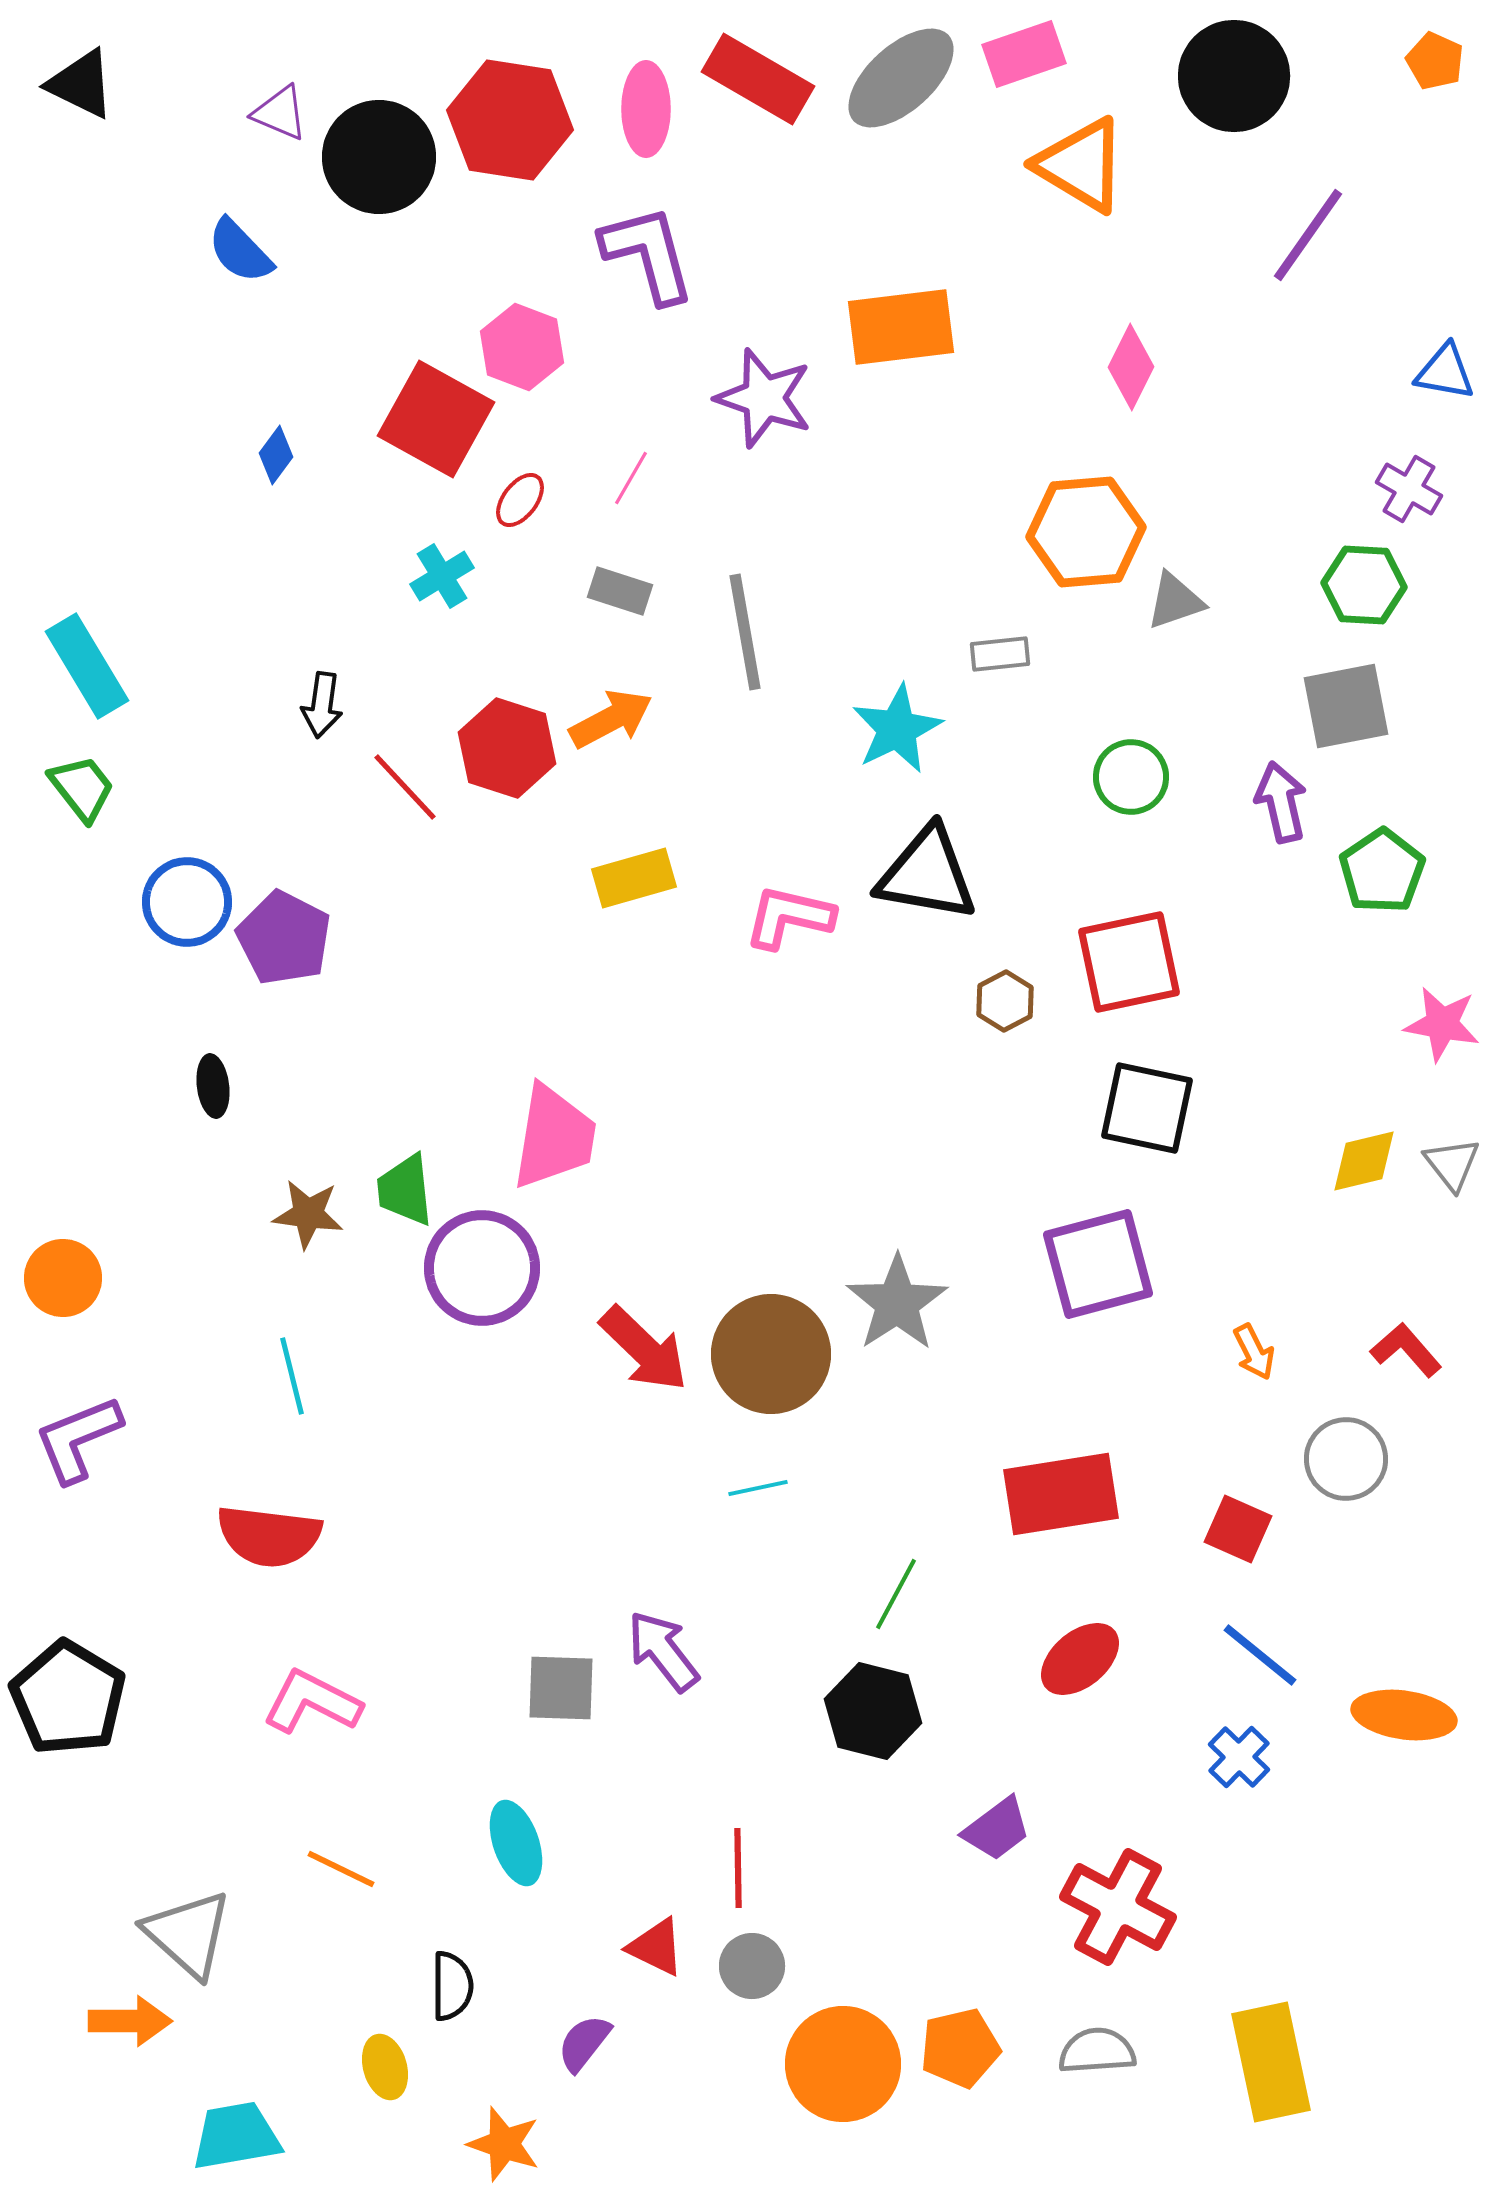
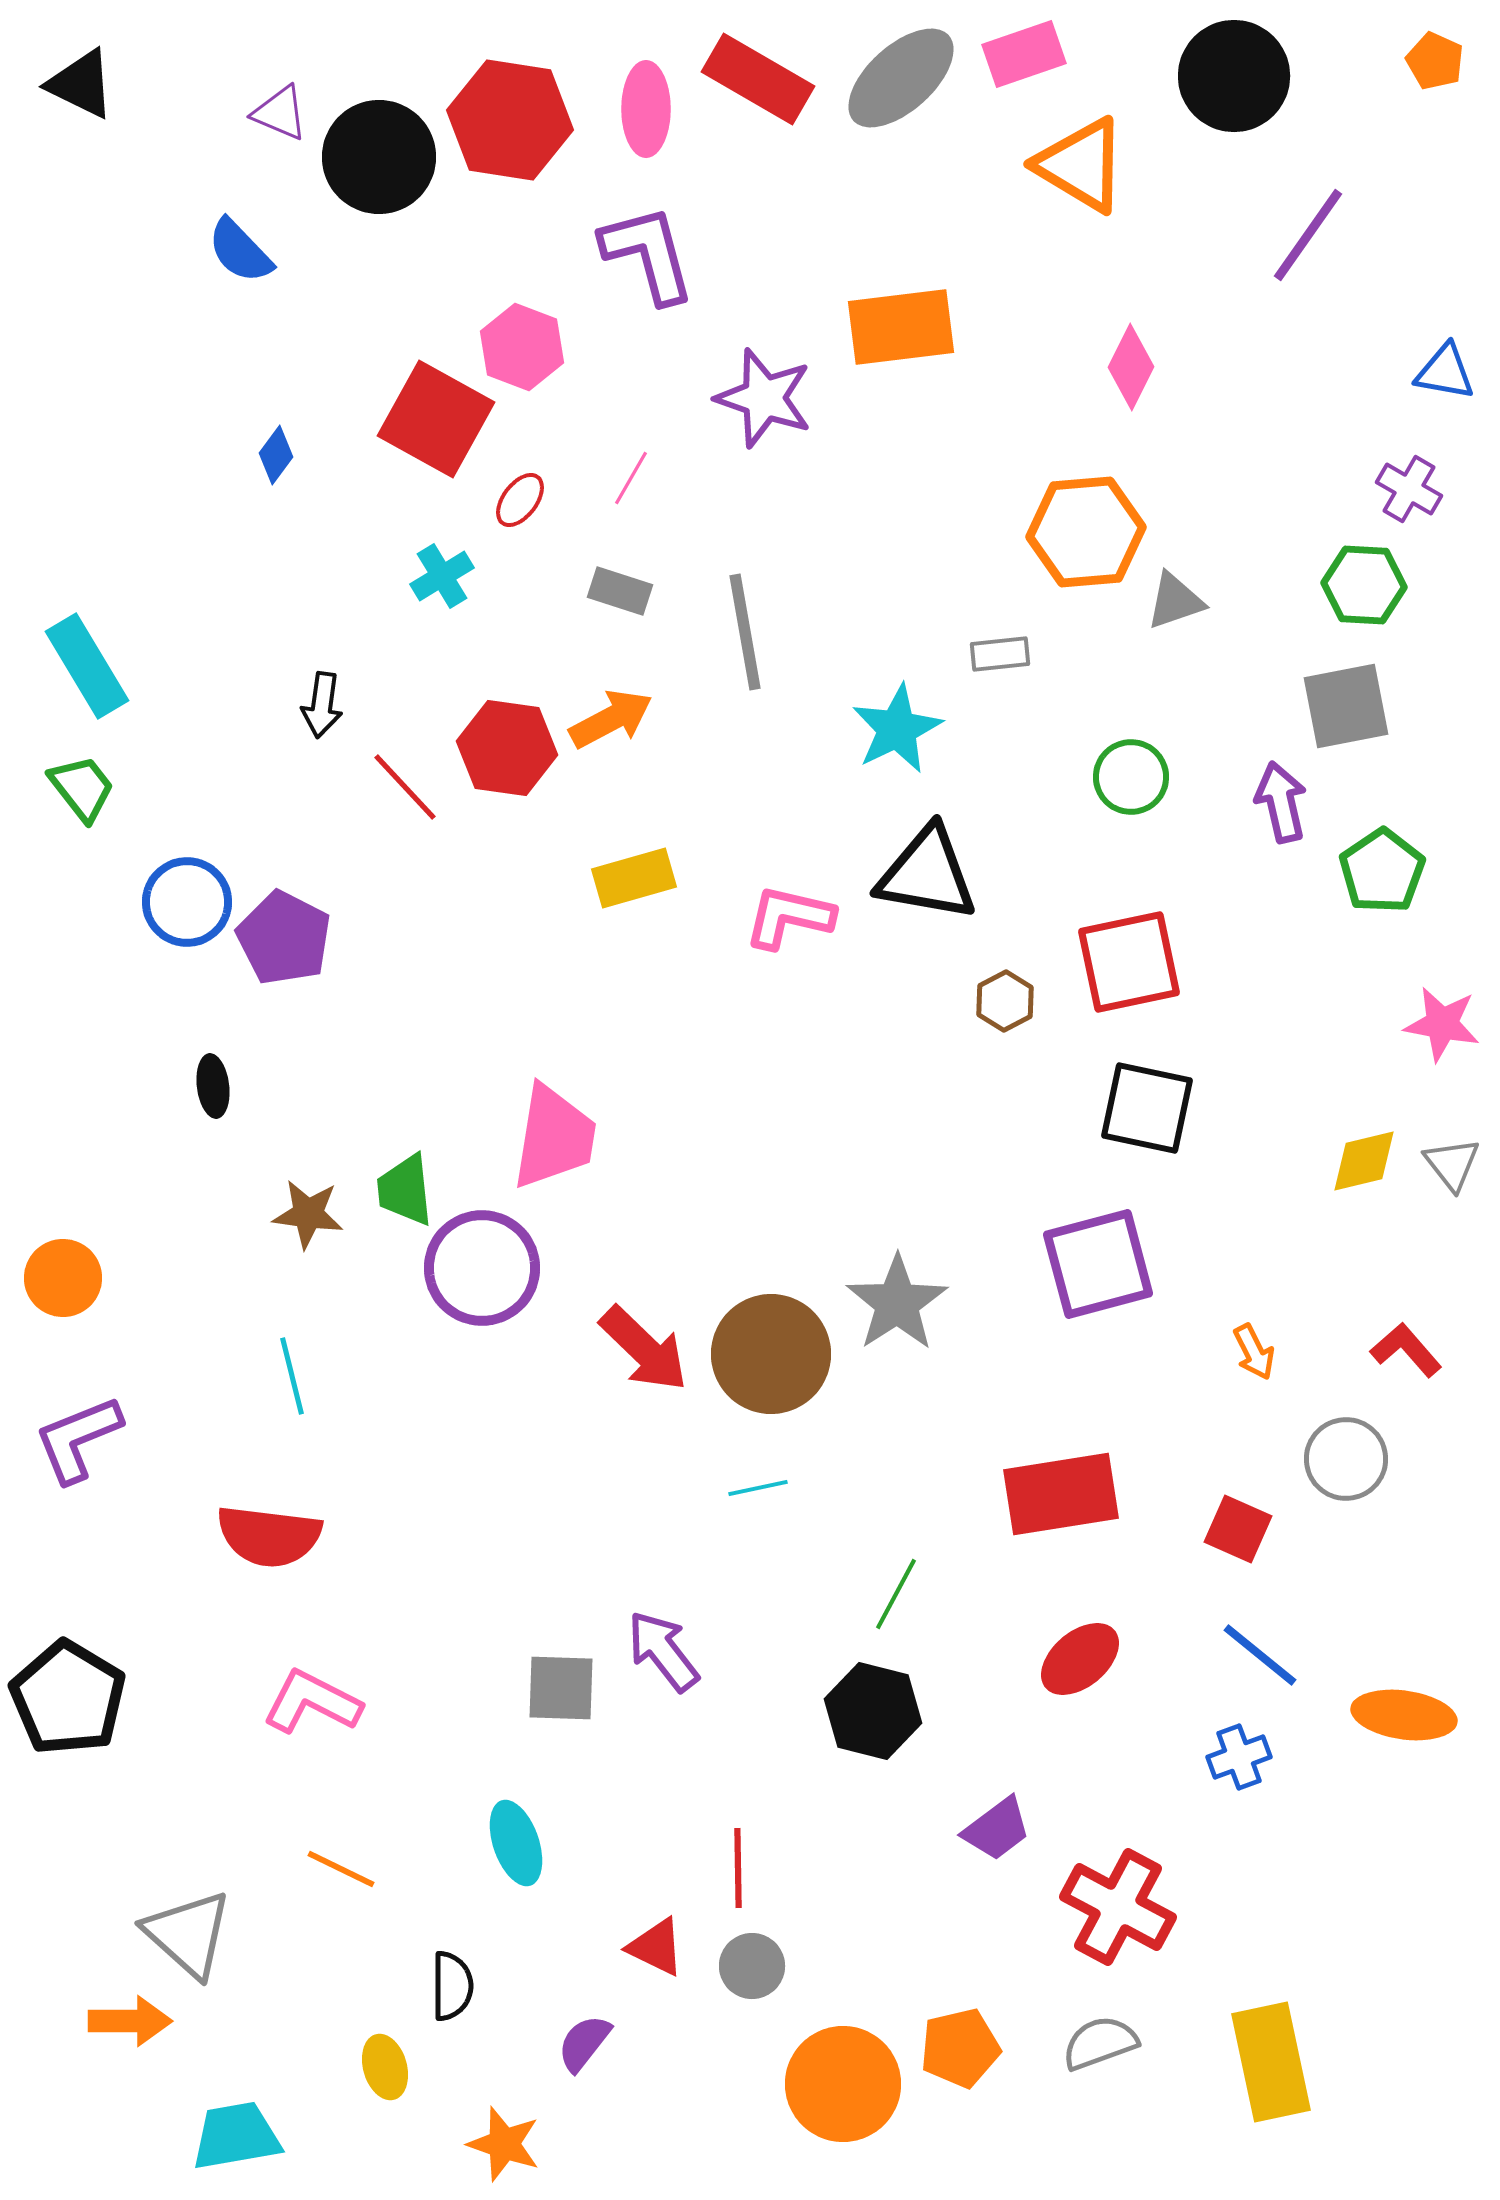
red hexagon at (507, 748): rotated 10 degrees counterclockwise
blue cross at (1239, 1757): rotated 26 degrees clockwise
gray semicircle at (1097, 2051): moved 3 px right, 8 px up; rotated 16 degrees counterclockwise
orange circle at (843, 2064): moved 20 px down
